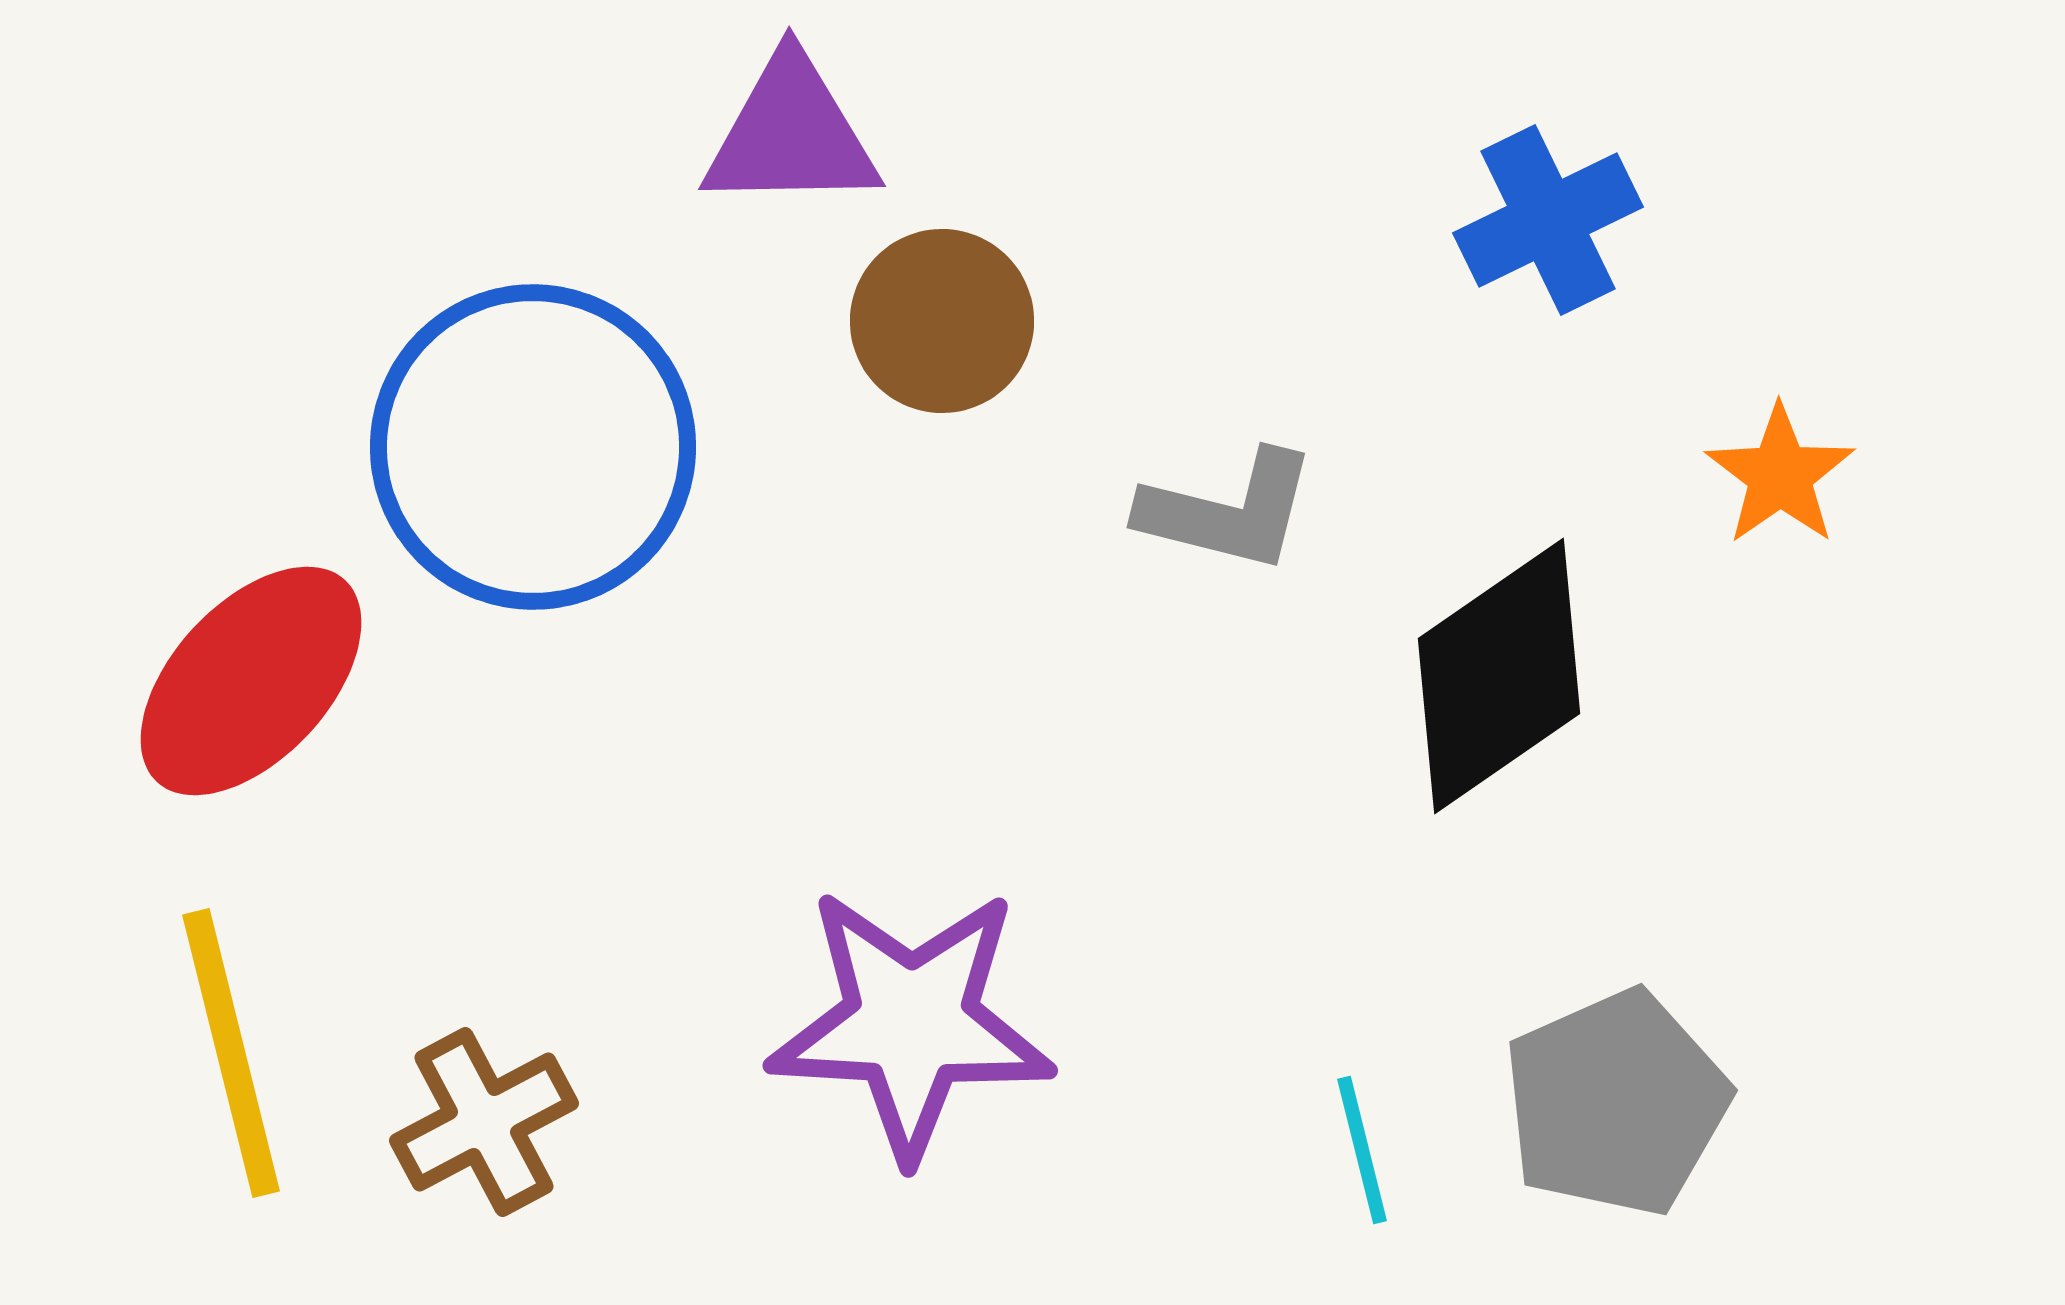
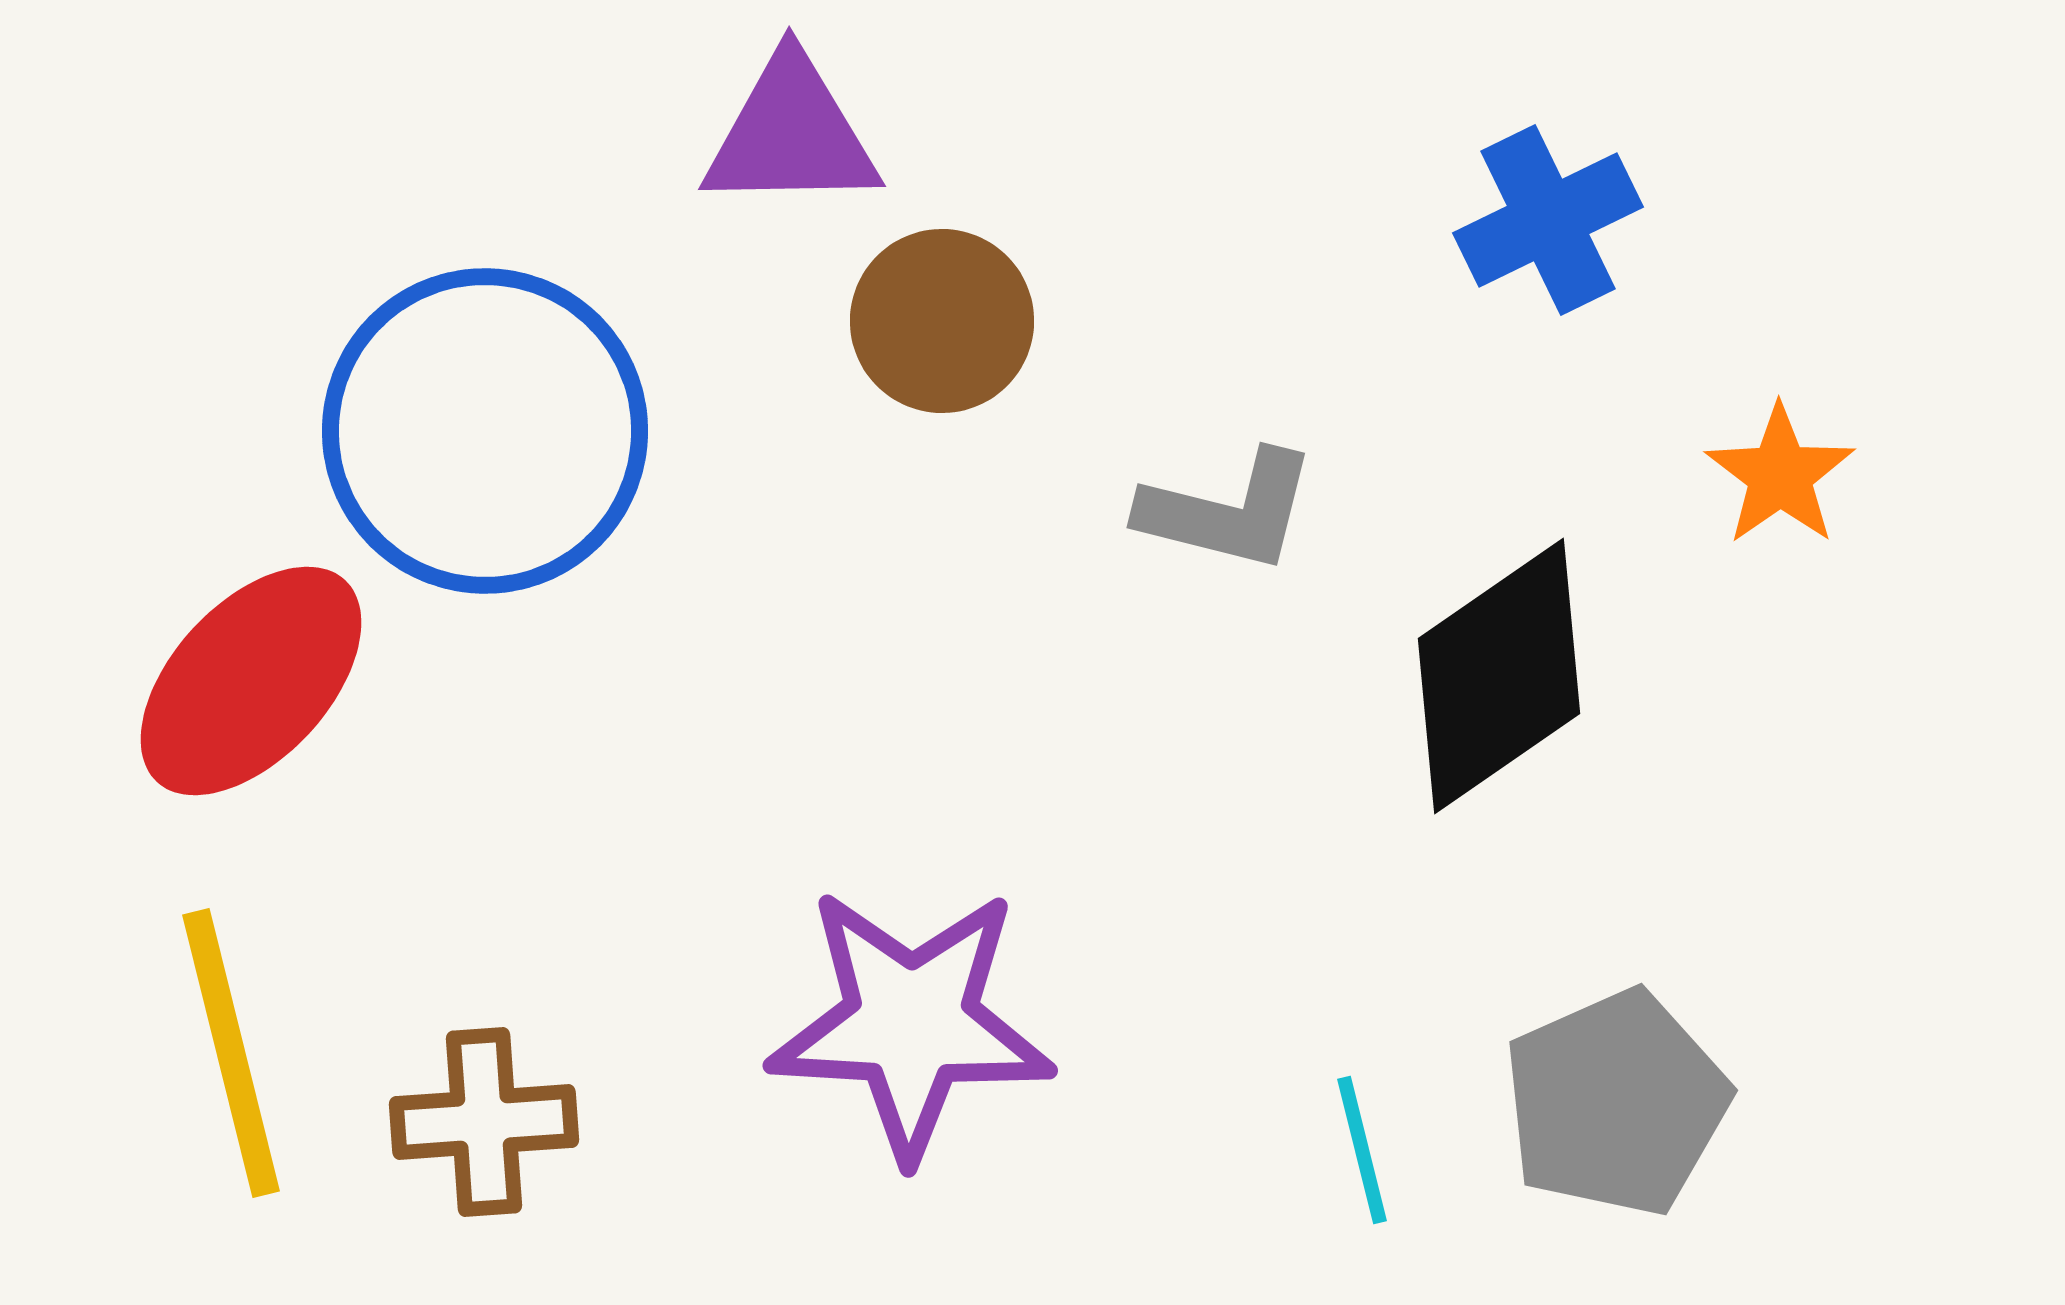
blue circle: moved 48 px left, 16 px up
brown cross: rotated 24 degrees clockwise
